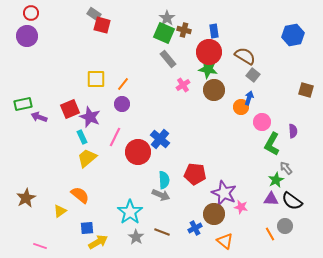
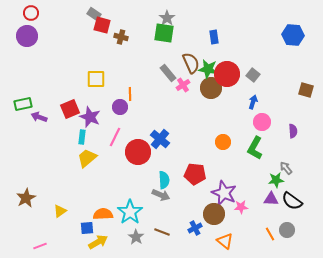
brown cross at (184, 30): moved 63 px left, 7 px down
blue rectangle at (214, 31): moved 6 px down
green square at (164, 33): rotated 15 degrees counterclockwise
blue hexagon at (293, 35): rotated 15 degrees clockwise
red circle at (209, 52): moved 18 px right, 22 px down
brown semicircle at (245, 56): moved 54 px left, 7 px down; rotated 35 degrees clockwise
gray rectangle at (168, 59): moved 14 px down
orange line at (123, 84): moved 7 px right, 10 px down; rotated 40 degrees counterclockwise
brown circle at (214, 90): moved 3 px left, 2 px up
blue arrow at (249, 98): moved 4 px right, 4 px down
purple circle at (122, 104): moved 2 px left, 3 px down
orange circle at (241, 107): moved 18 px left, 35 px down
cyan rectangle at (82, 137): rotated 32 degrees clockwise
green L-shape at (272, 144): moved 17 px left, 4 px down
green star at (276, 180): rotated 21 degrees clockwise
orange semicircle at (80, 195): moved 23 px right, 19 px down; rotated 42 degrees counterclockwise
pink star at (241, 207): rotated 16 degrees counterclockwise
gray circle at (285, 226): moved 2 px right, 4 px down
pink line at (40, 246): rotated 40 degrees counterclockwise
